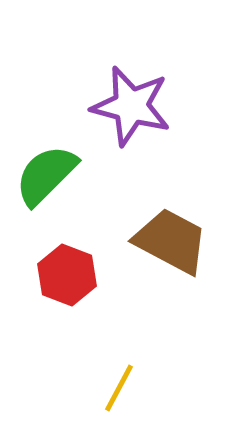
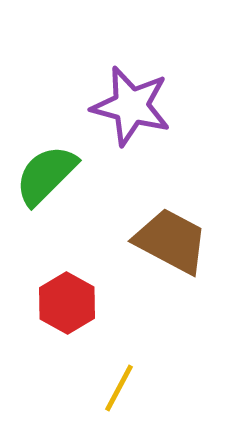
red hexagon: moved 28 px down; rotated 8 degrees clockwise
